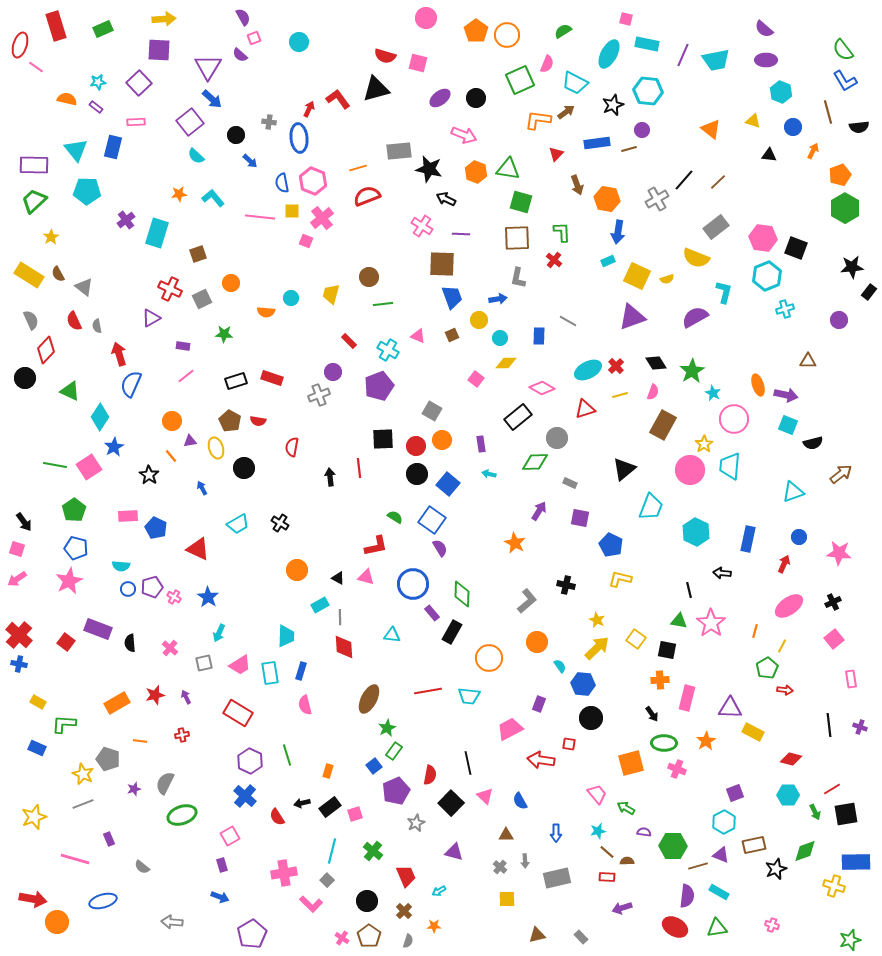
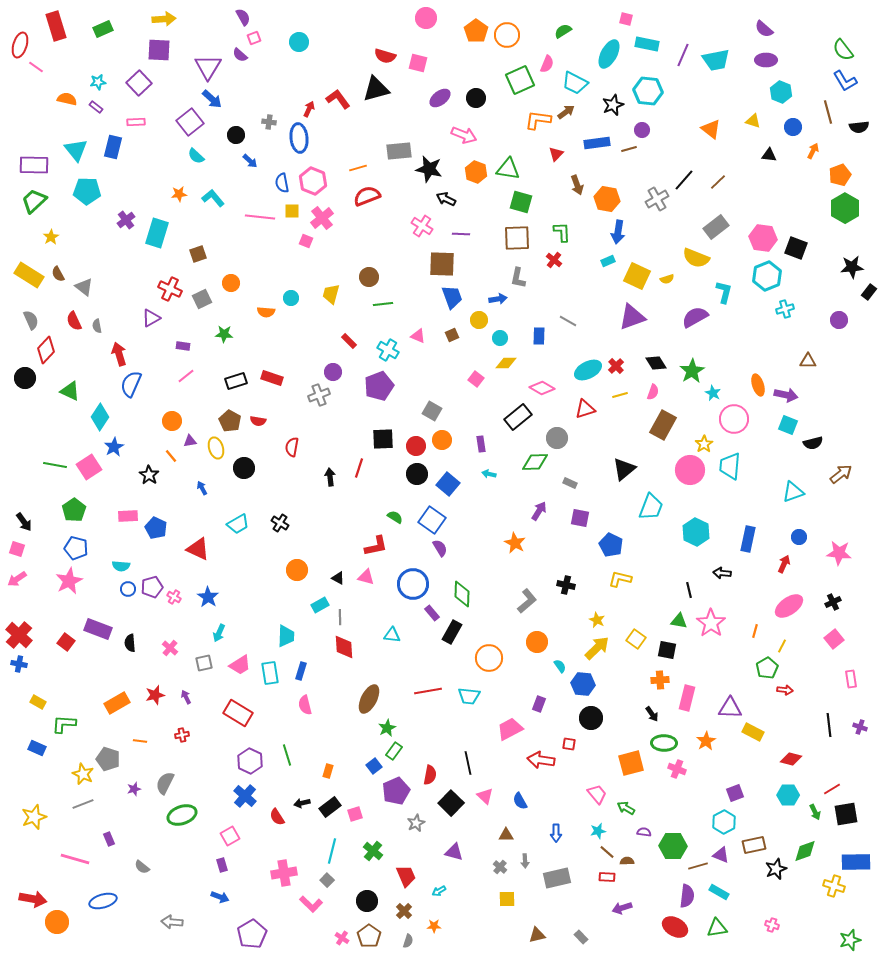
red line at (359, 468): rotated 24 degrees clockwise
